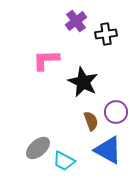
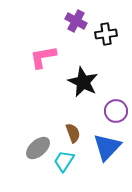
purple cross: rotated 25 degrees counterclockwise
pink L-shape: moved 3 px left, 3 px up; rotated 8 degrees counterclockwise
purple circle: moved 1 px up
brown semicircle: moved 18 px left, 12 px down
blue triangle: moved 1 px left, 3 px up; rotated 44 degrees clockwise
cyan trapezoid: rotated 95 degrees clockwise
